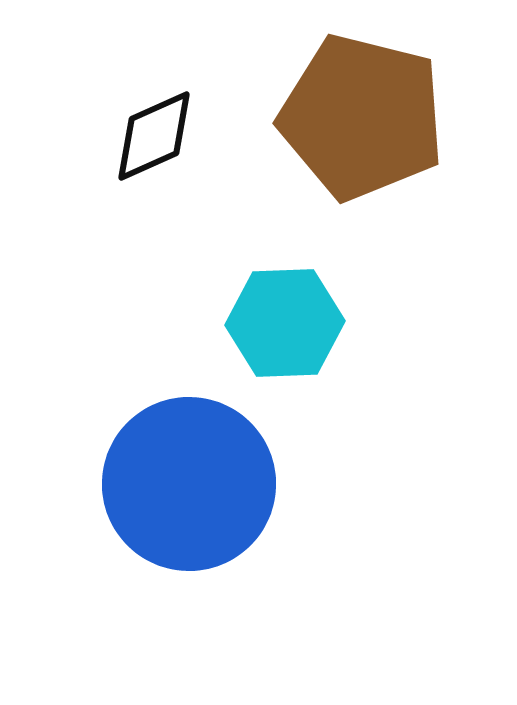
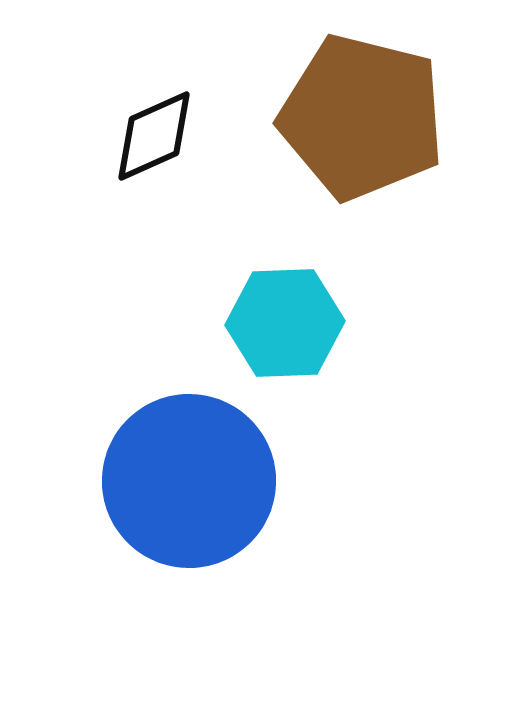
blue circle: moved 3 px up
